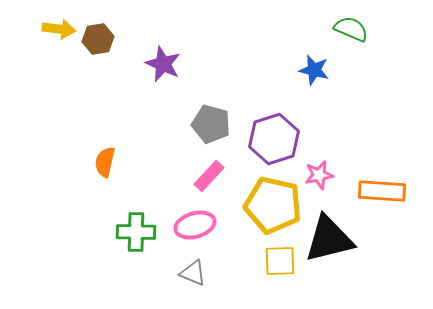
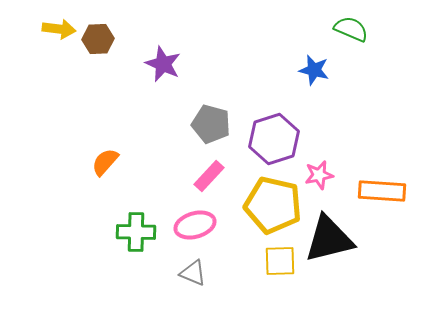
brown hexagon: rotated 8 degrees clockwise
orange semicircle: rotated 28 degrees clockwise
